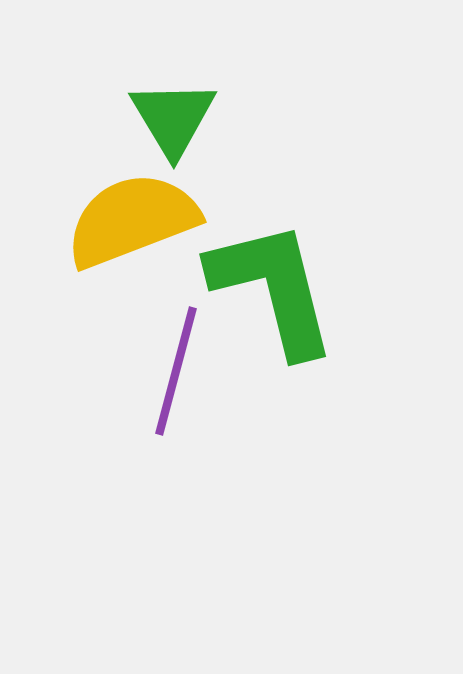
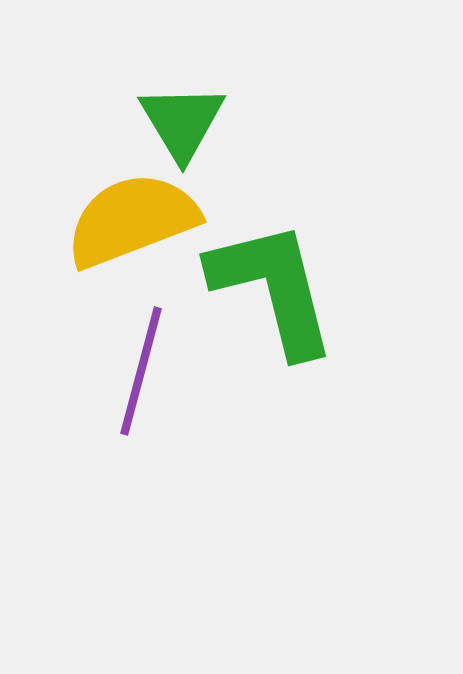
green triangle: moved 9 px right, 4 px down
purple line: moved 35 px left
